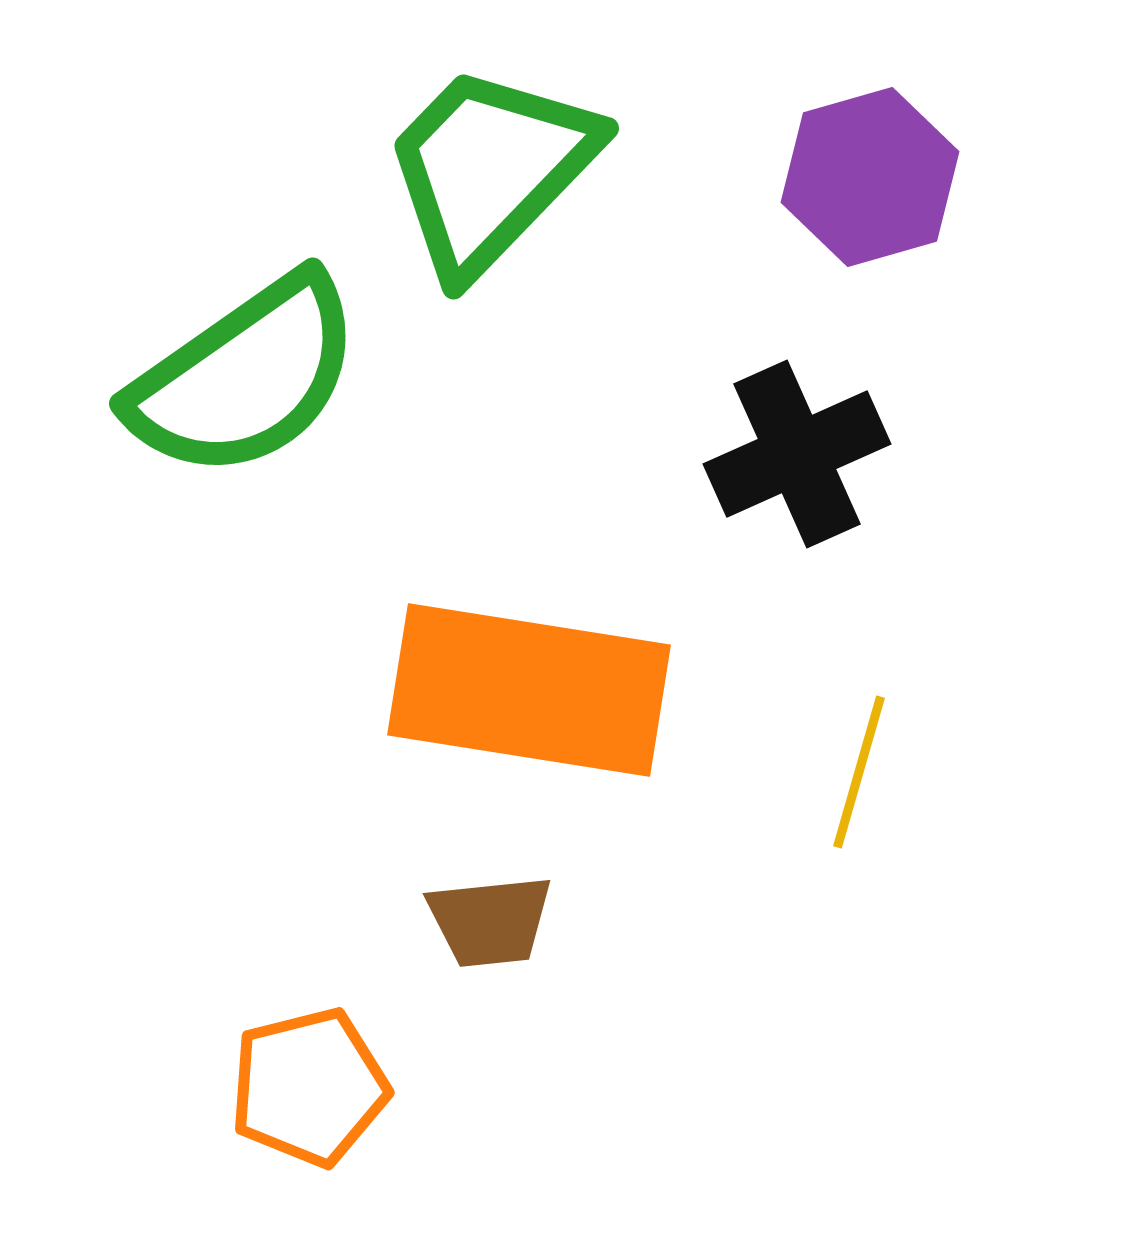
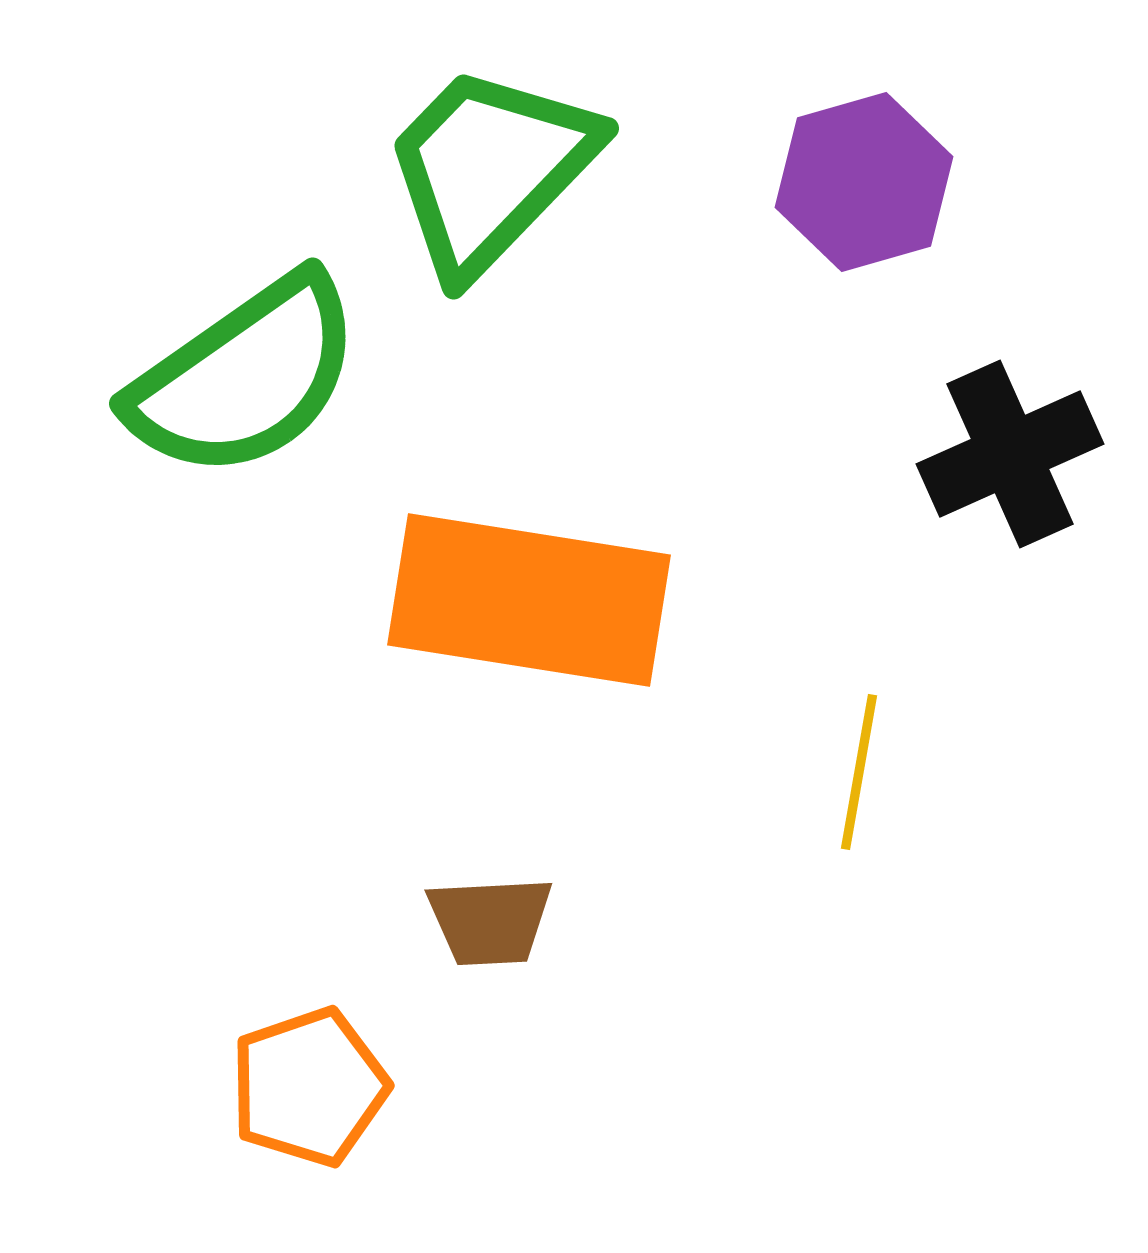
purple hexagon: moved 6 px left, 5 px down
black cross: moved 213 px right
orange rectangle: moved 90 px up
yellow line: rotated 6 degrees counterclockwise
brown trapezoid: rotated 3 degrees clockwise
orange pentagon: rotated 5 degrees counterclockwise
